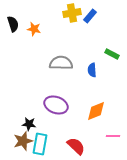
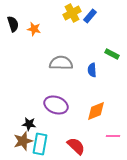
yellow cross: rotated 18 degrees counterclockwise
